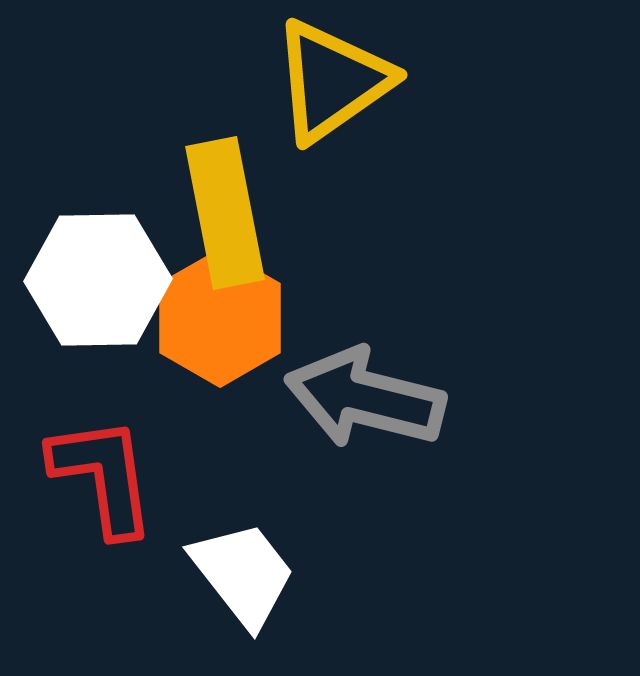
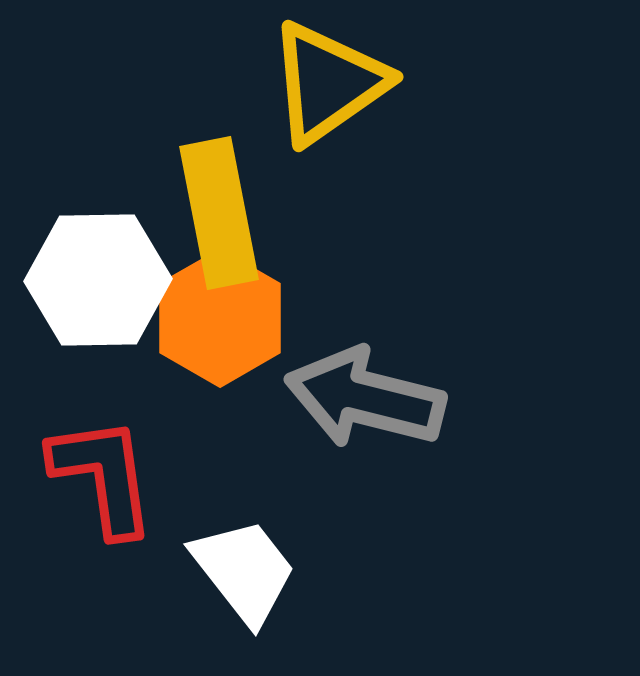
yellow triangle: moved 4 px left, 2 px down
yellow rectangle: moved 6 px left
white trapezoid: moved 1 px right, 3 px up
